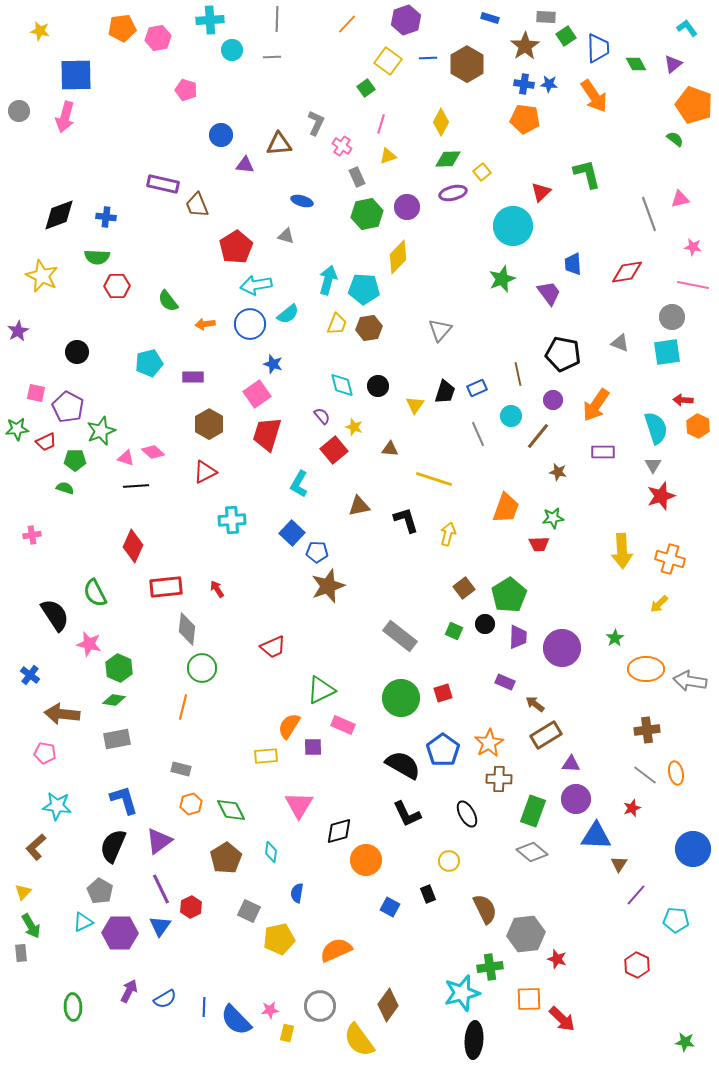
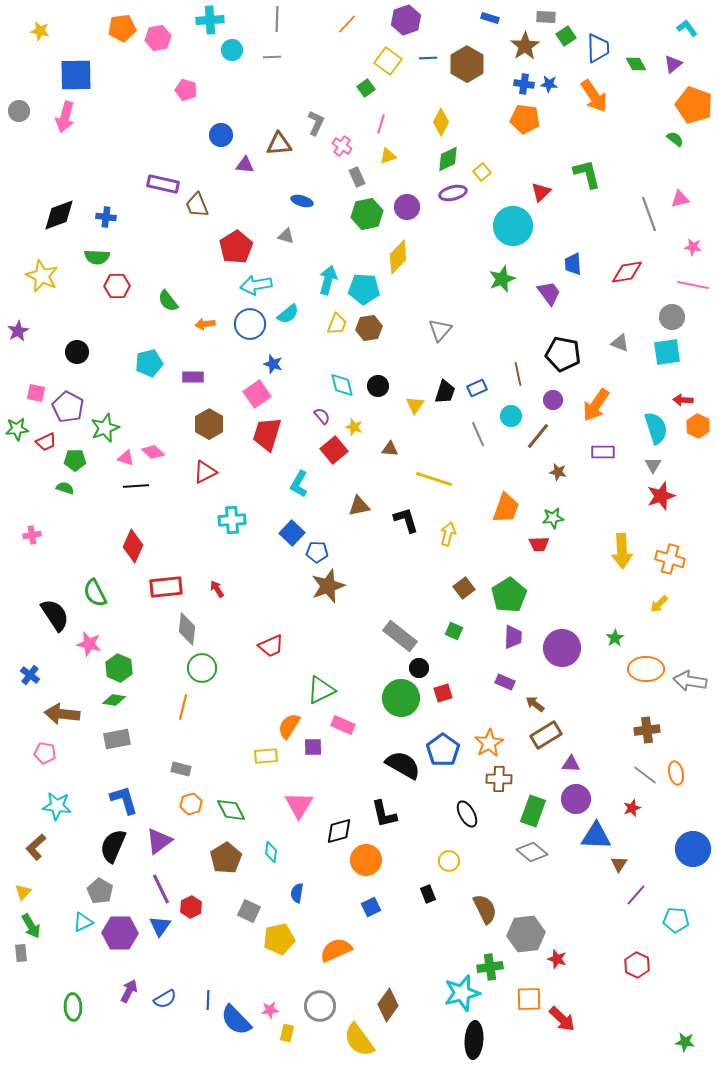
green diamond at (448, 159): rotated 24 degrees counterclockwise
green star at (101, 431): moved 4 px right, 3 px up
black circle at (485, 624): moved 66 px left, 44 px down
purple trapezoid at (518, 637): moved 5 px left
red trapezoid at (273, 647): moved 2 px left, 1 px up
black L-shape at (407, 814): moved 23 px left; rotated 12 degrees clockwise
blue square at (390, 907): moved 19 px left; rotated 36 degrees clockwise
blue line at (204, 1007): moved 4 px right, 7 px up
